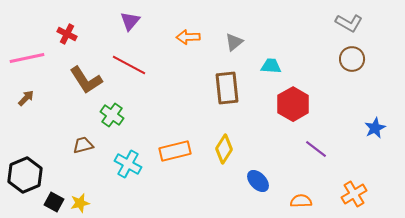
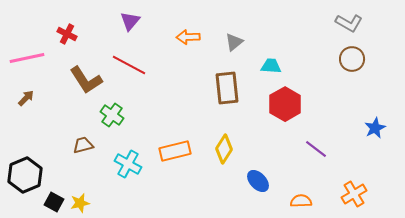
red hexagon: moved 8 px left
